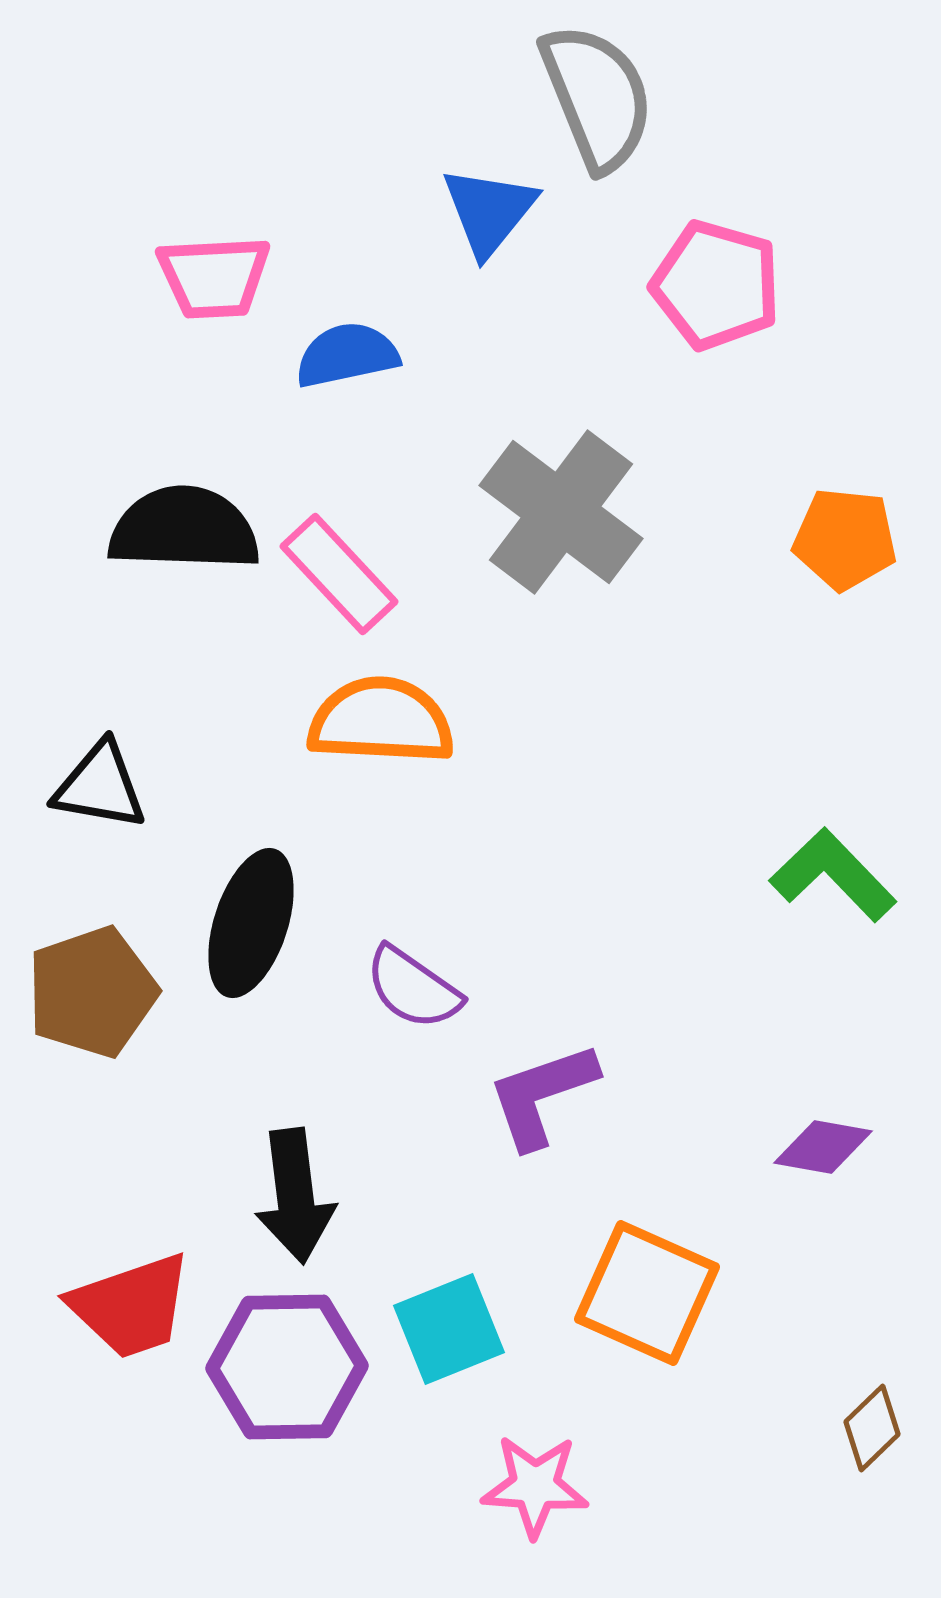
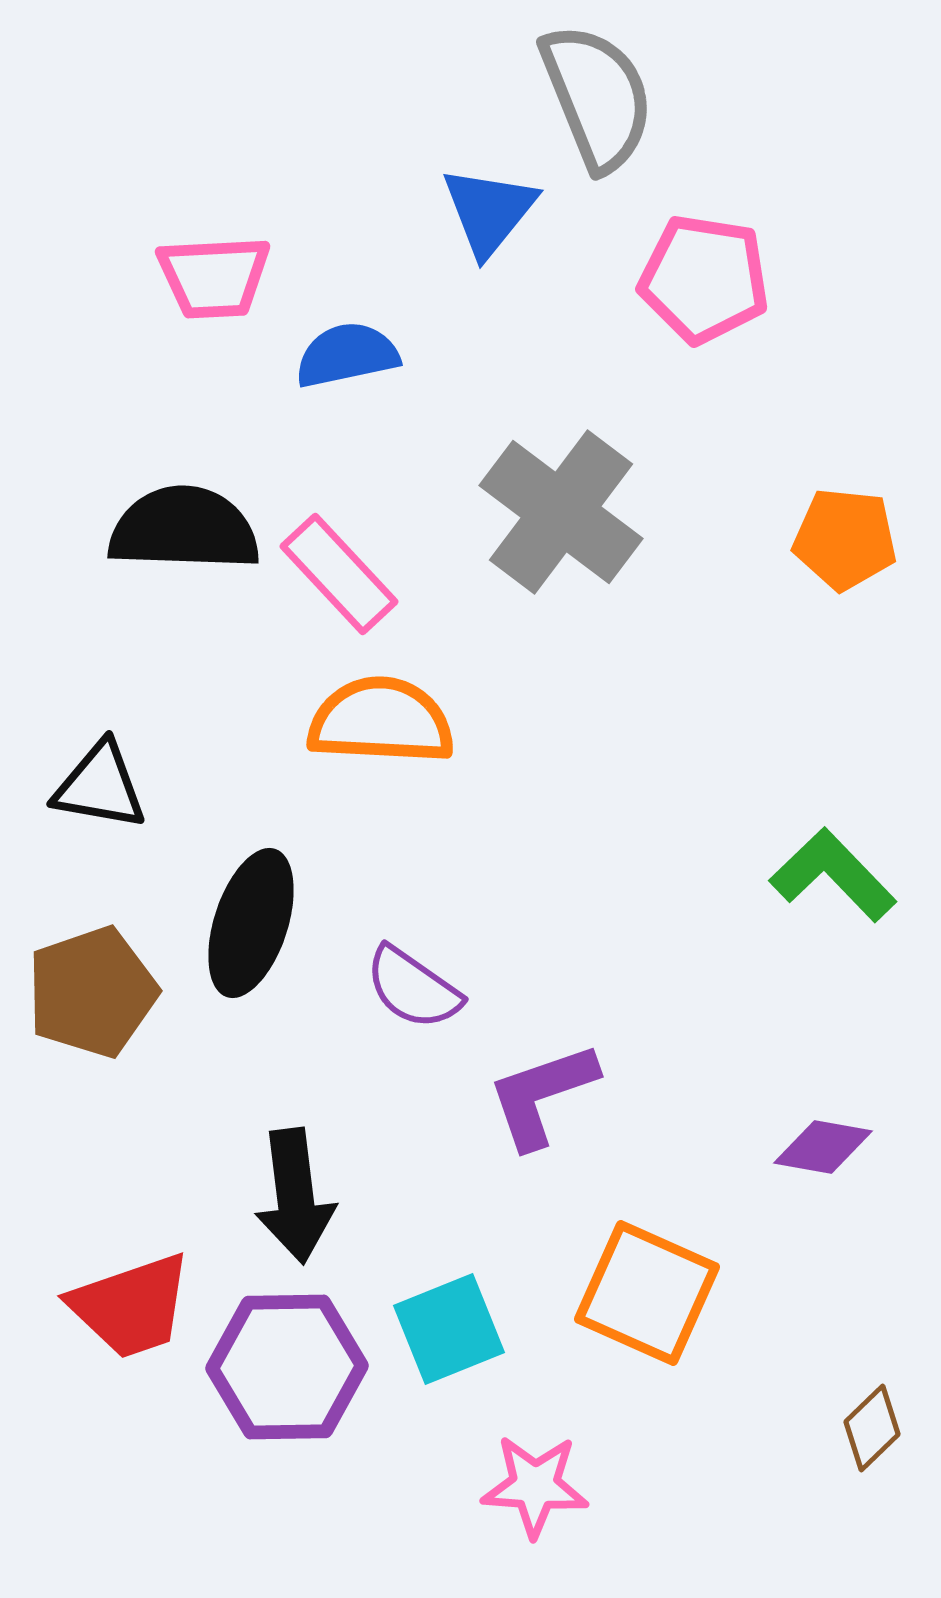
pink pentagon: moved 12 px left, 6 px up; rotated 7 degrees counterclockwise
